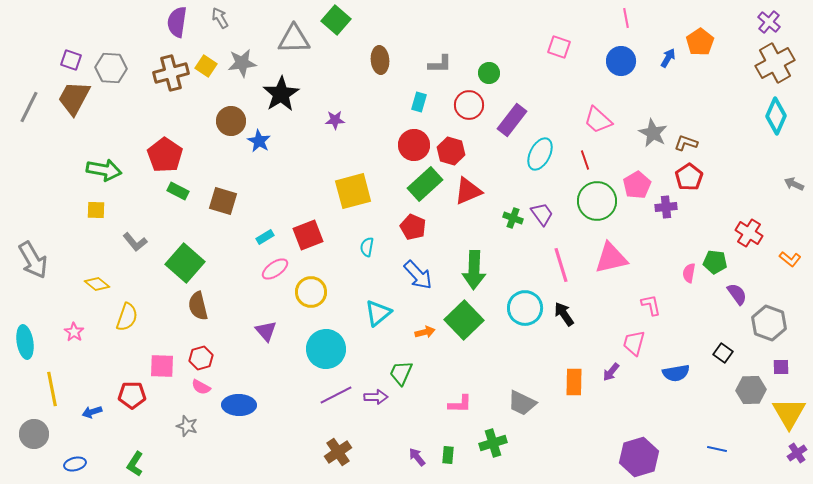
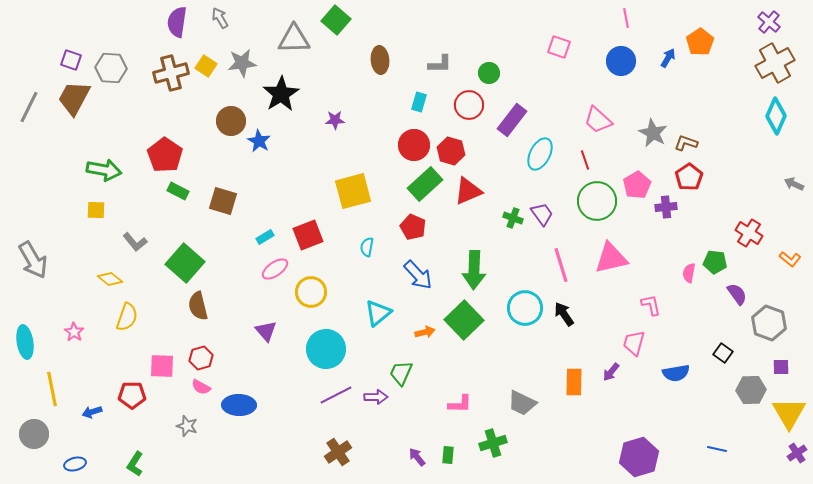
yellow diamond at (97, 284): moved 13 px right, 5 px up
